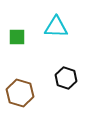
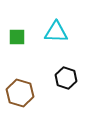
cyan triangle: moved 5 px down
